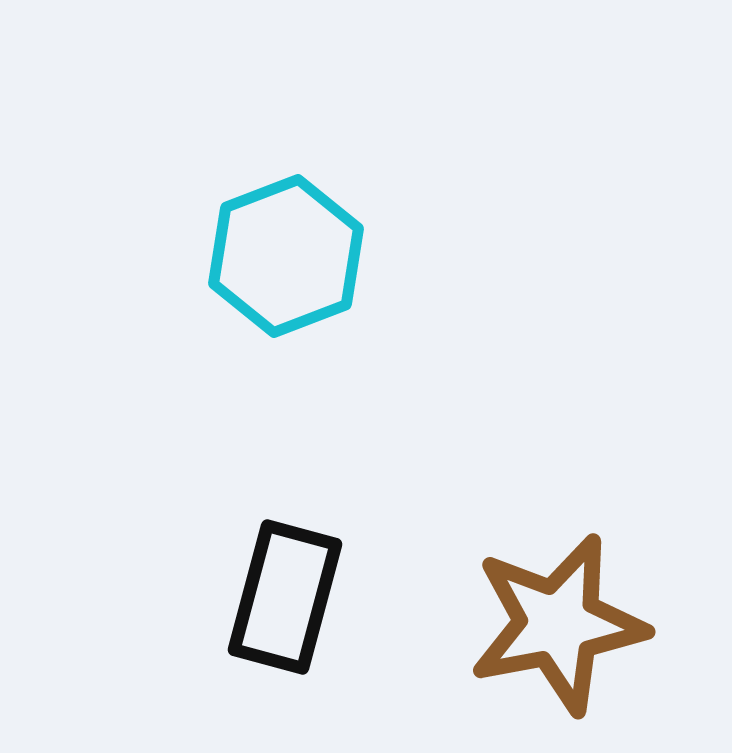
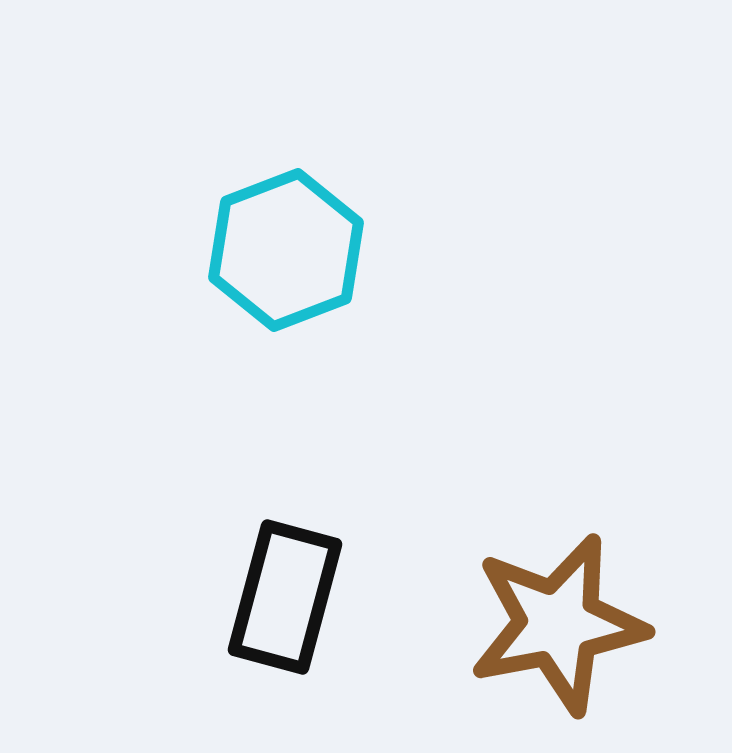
cyan hexagon: moved 6 px up
